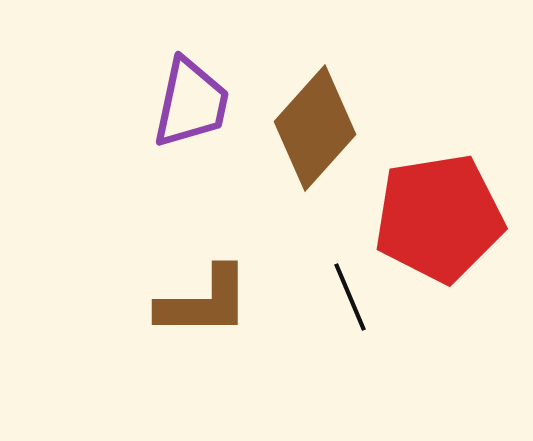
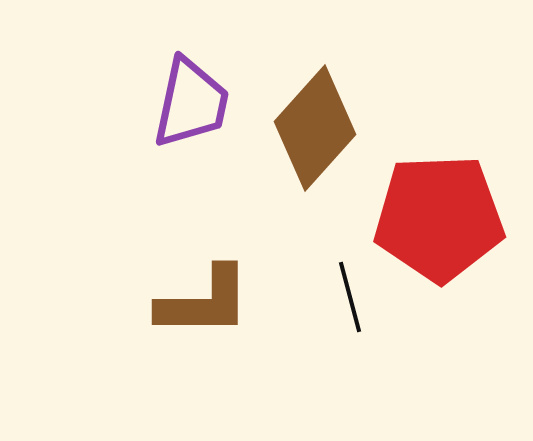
red pentagon: rotated 7 degrees clockwise
black line: rotated 8 degrees clockwise
